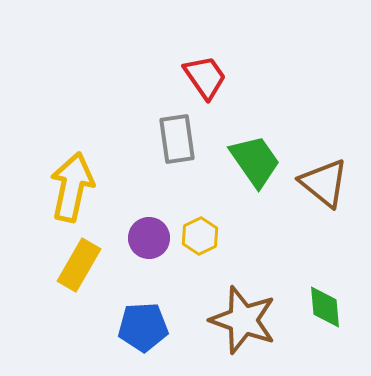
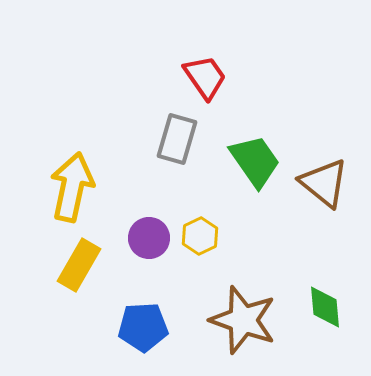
gray rectangle: rotated 24 degrees clockwise
